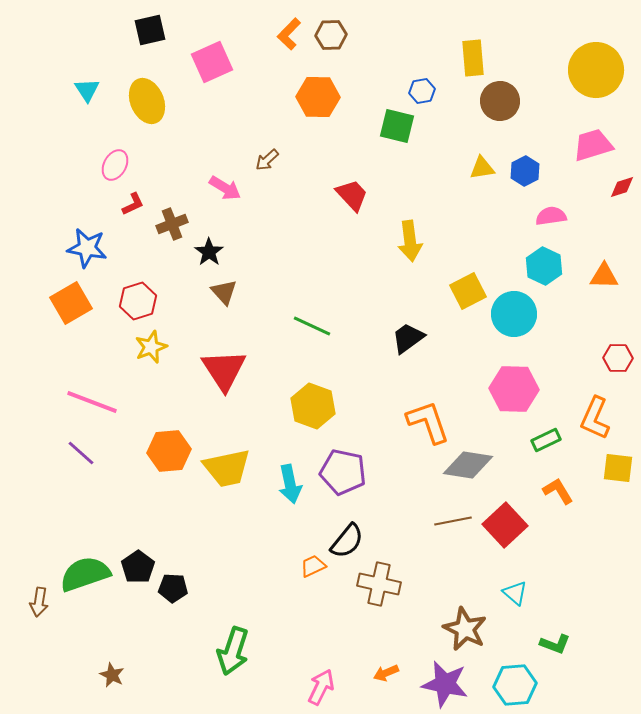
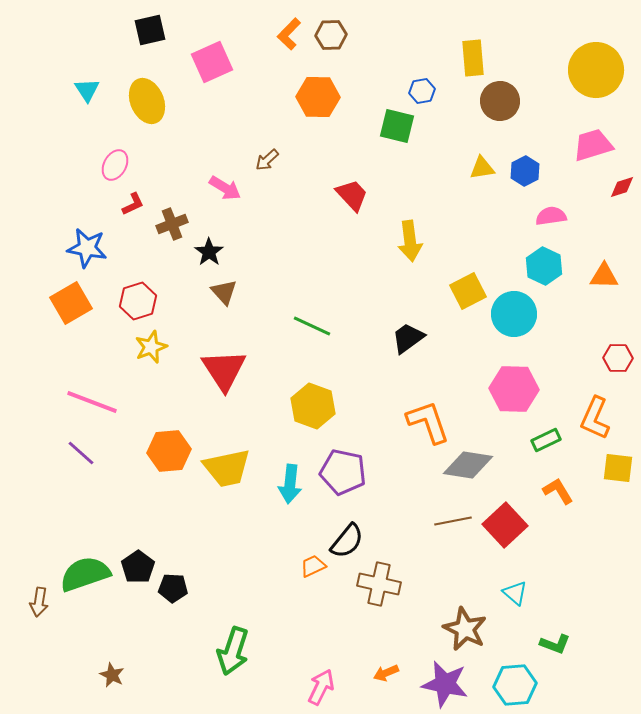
cyan arrow at (290, 484): rotated 18 degrees clockwise
